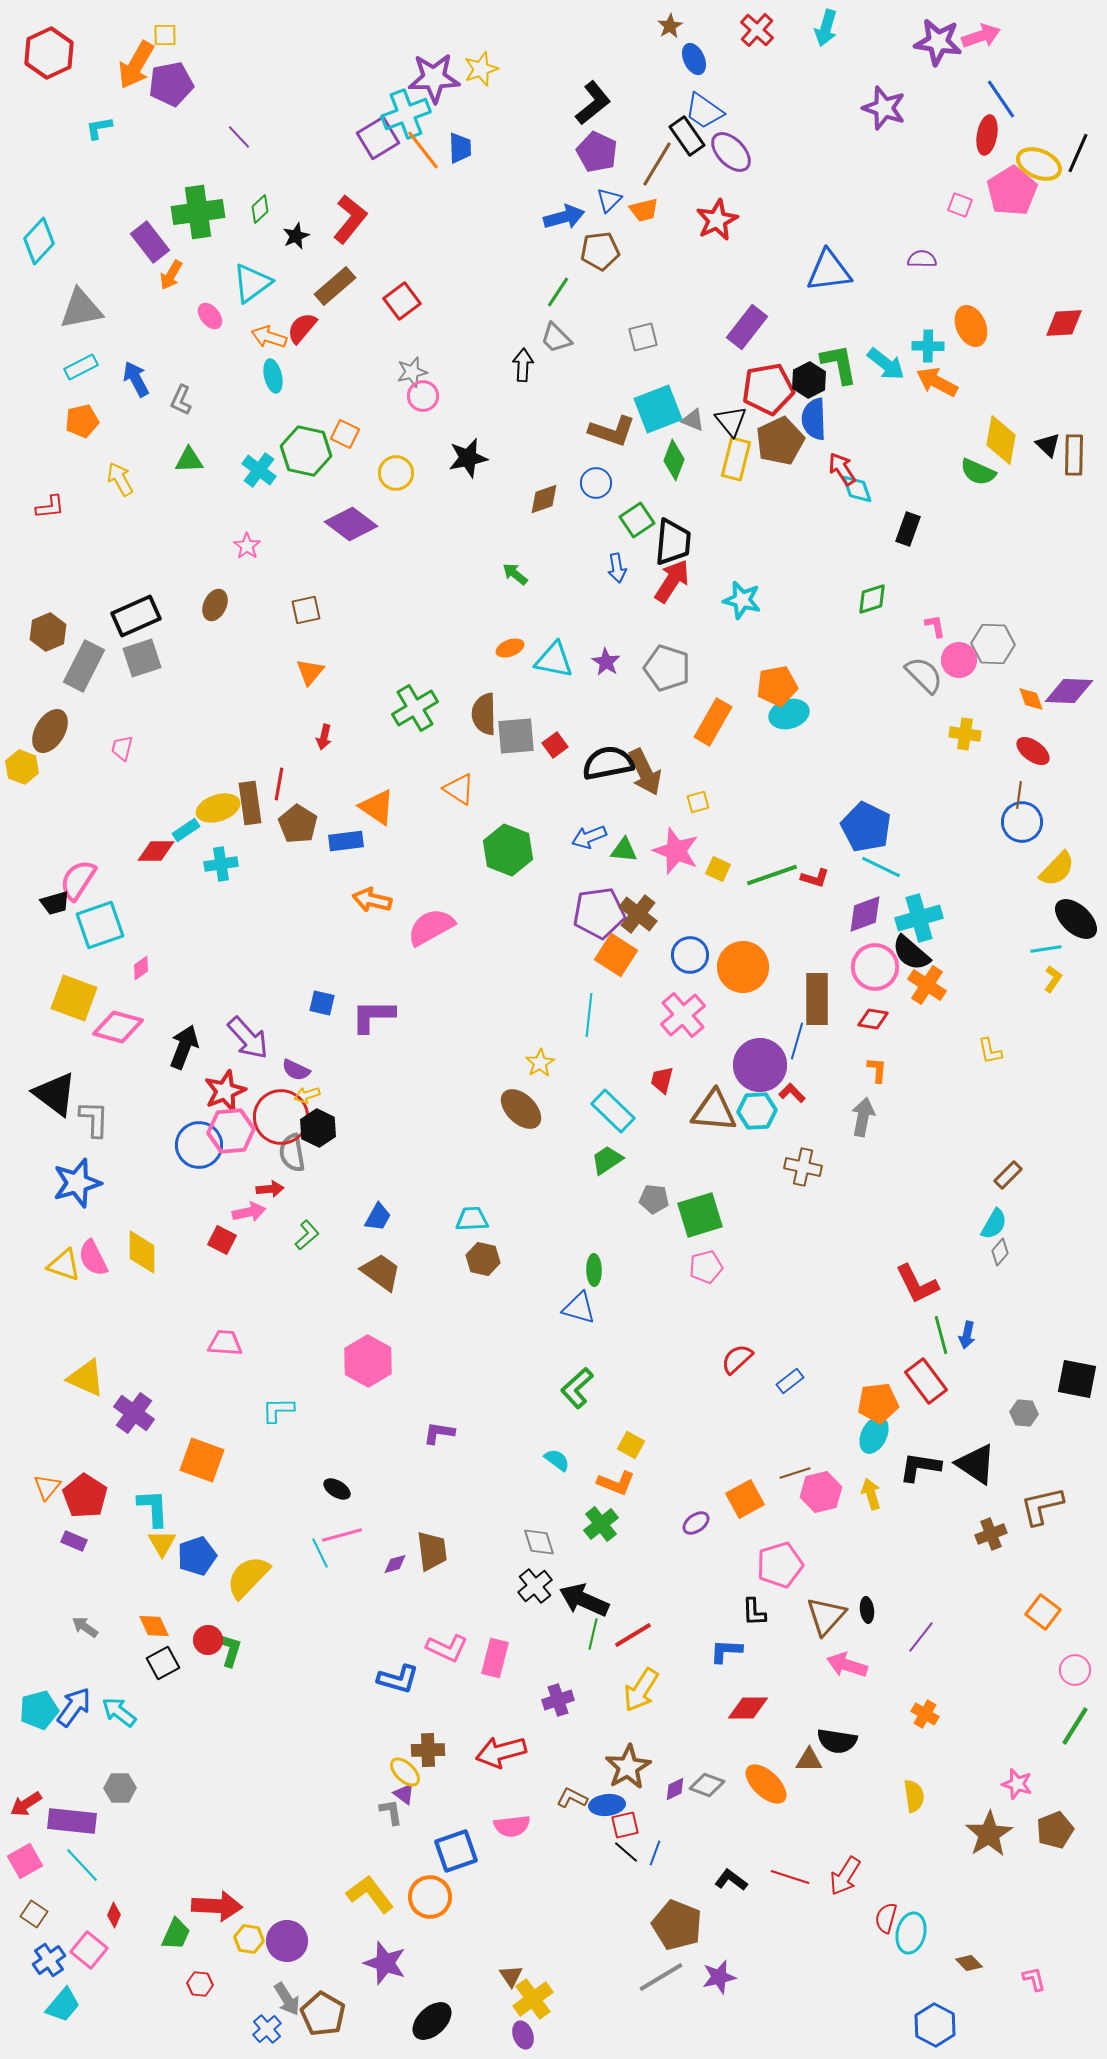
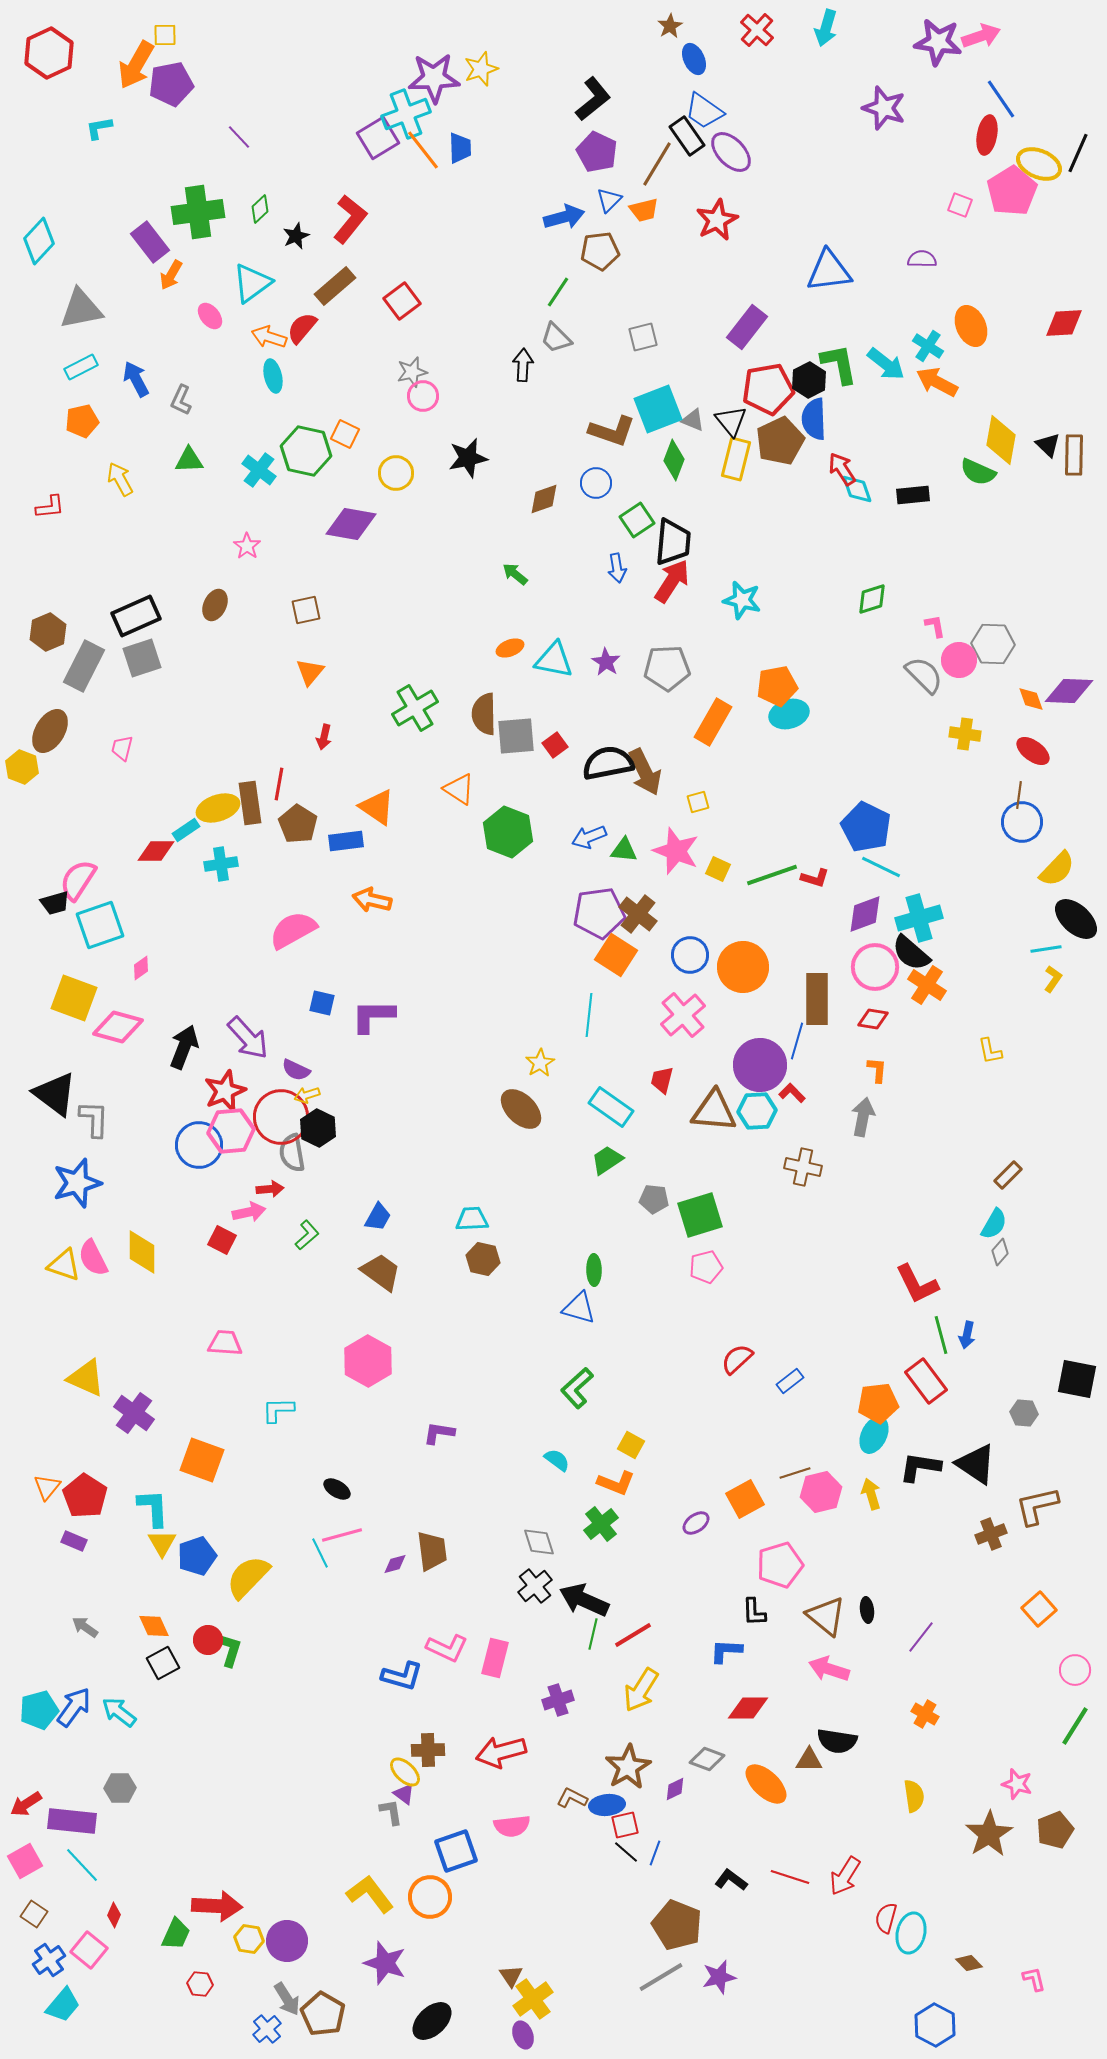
black L-shape at (593, 103): moved 4 px up
cyan cross at (928, 346): rotated 32 degrees clockwise
purple diamond at (351, 524): rotated 27 degrees counterclockwise
black rectangle at (908, 529): moved 5 px right, 34 px up; rotated 64 degrees clockwise
gray pentagon at (667, 668): rotated 21 degrees counterclockwise
green hexagon at (508, 850): moved 18 px up
pink semicircle at (431, 927): moved 138 px left, 3 px down
cyan rectangle at (613, 1111): moved 2 px left, 4 px up; rotated 9 degrees counterclockwise
brown L-shape at (1042, 1506): moved 5 px left
orange square at (1043, 1612): moved 4 px left, 3 px up; rotated 12 degrees clockwise
brown triangle at (826, 1616): rotated 33 degrees counterclockwise
pink arrow at (847, 1665): moved 18 px left, 4 px down
blue L-shape at (398, 1679): moved 4 px right, 3 px up
gray diamond at (707, 1785): moved 26 px up
